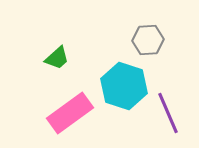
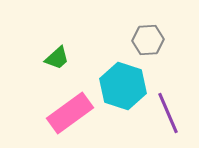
cyan hexagon: moved 1 px left
